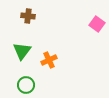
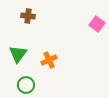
green triangle: moved 4 px left, 3 px down
